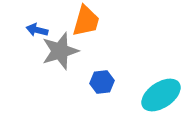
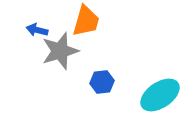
cyan ellipse: moved 1 px left
